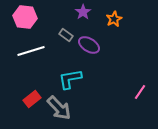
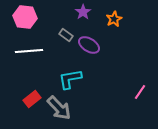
white line: moved 2 px left; rotated 12 degrees clockwise
